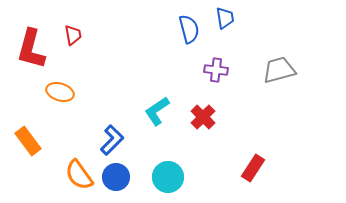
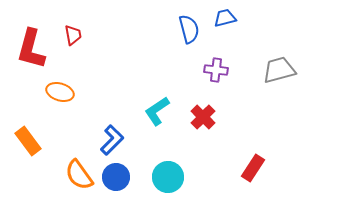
blue trapezoid: rotated 95 degrees counterclockwise
